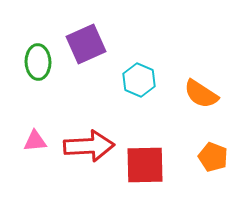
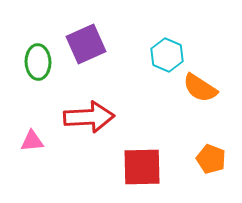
cyan hexagon: moved 28 px right, 25 px up
orange semicircle: moved 1 px left, 6 px up
pink triangle: moved 3 px left
red arrow: moved 29 px up
orange pentagon: moved 2 px left, 2 px down
red square: moved 3 px left, 2 px down
